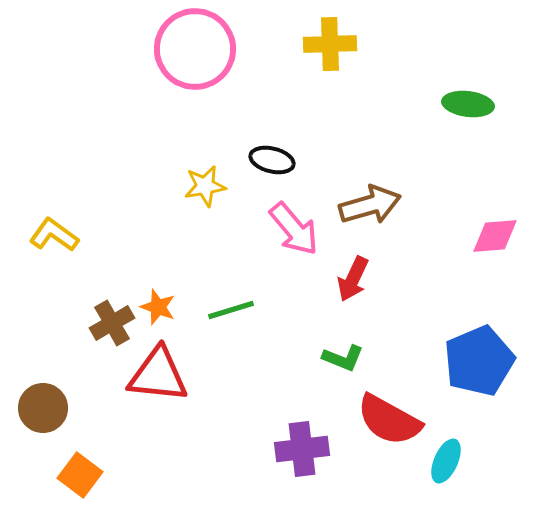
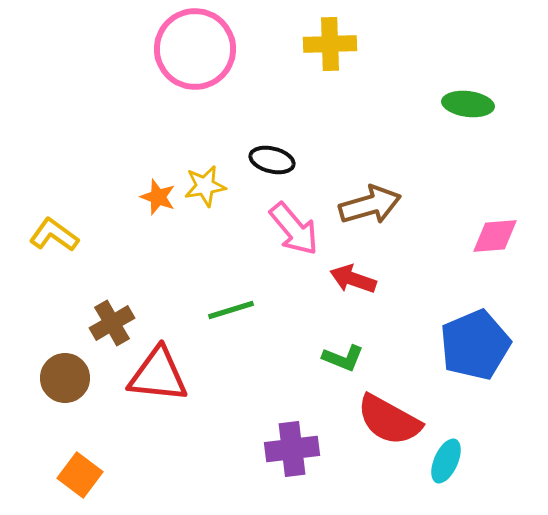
red arrow: rotated 84 degrees clockwise
orange star: moved 110 px up
blue pentagon: moved 4 px left, 16 px up
brown circle: moved 22 px right, 30 px up
purple cross: moved 10 px left
